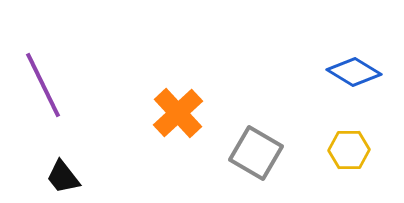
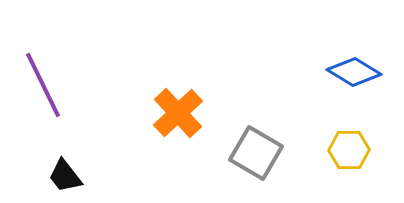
black trapezoid: moved 2 px right, 1 px up
